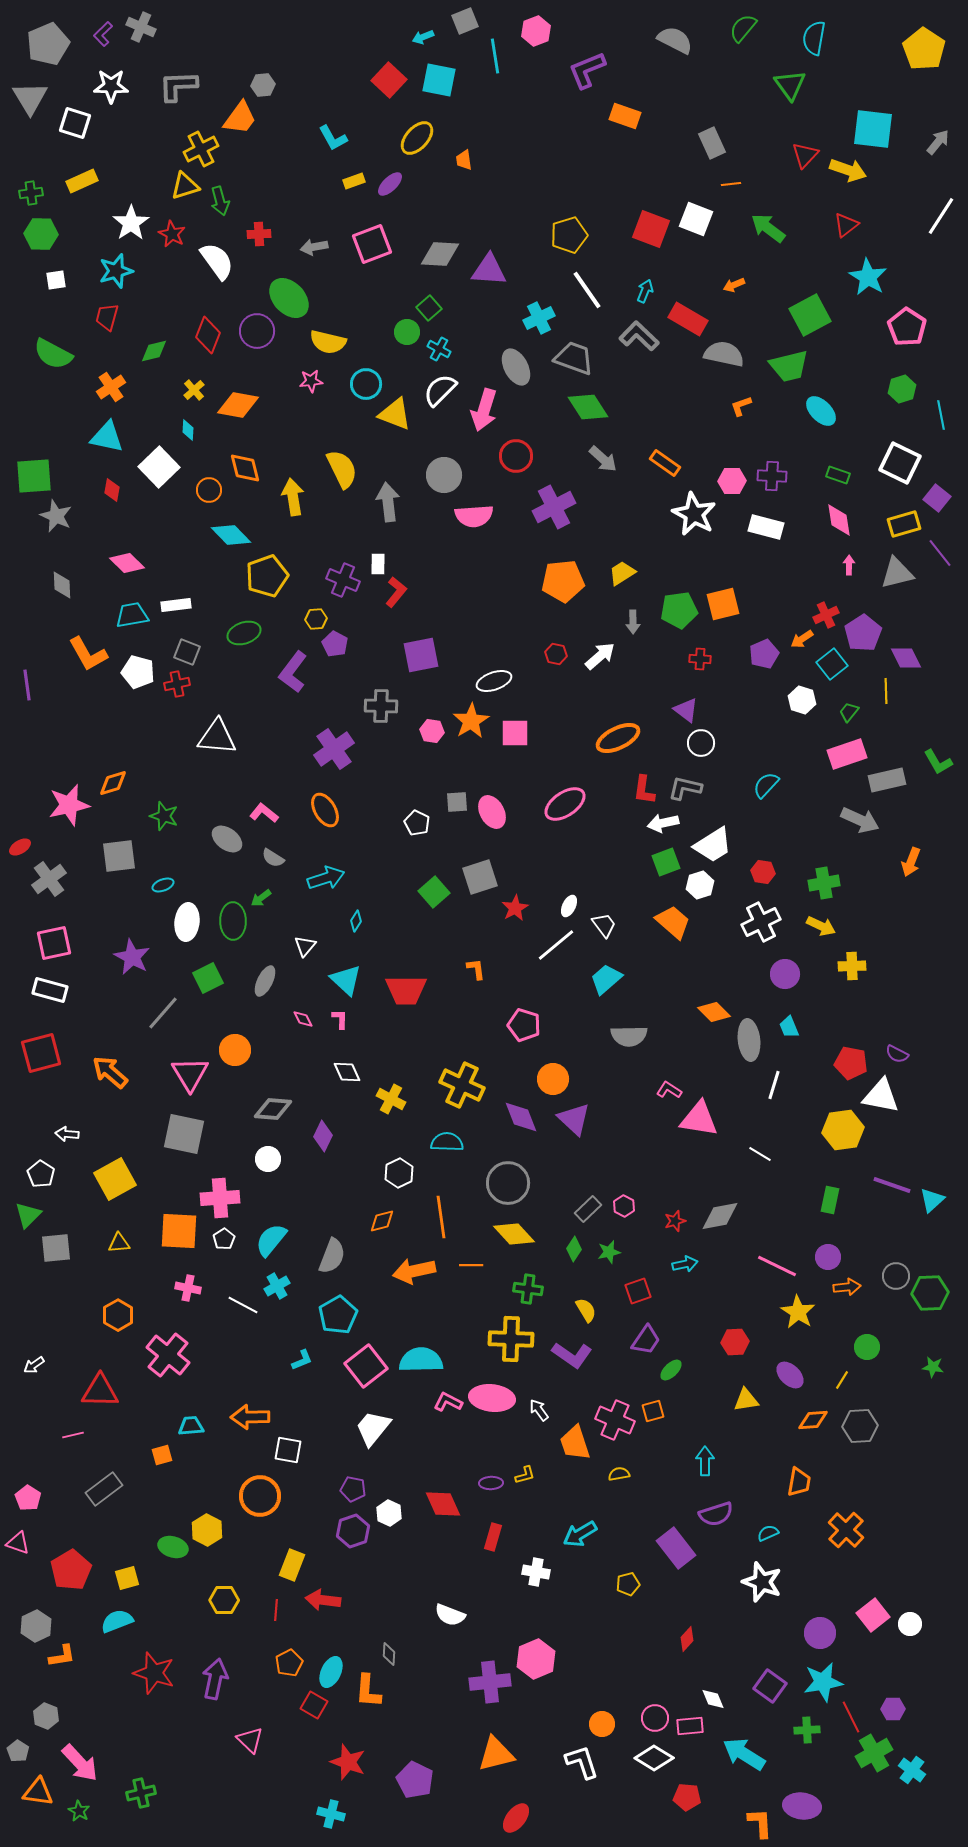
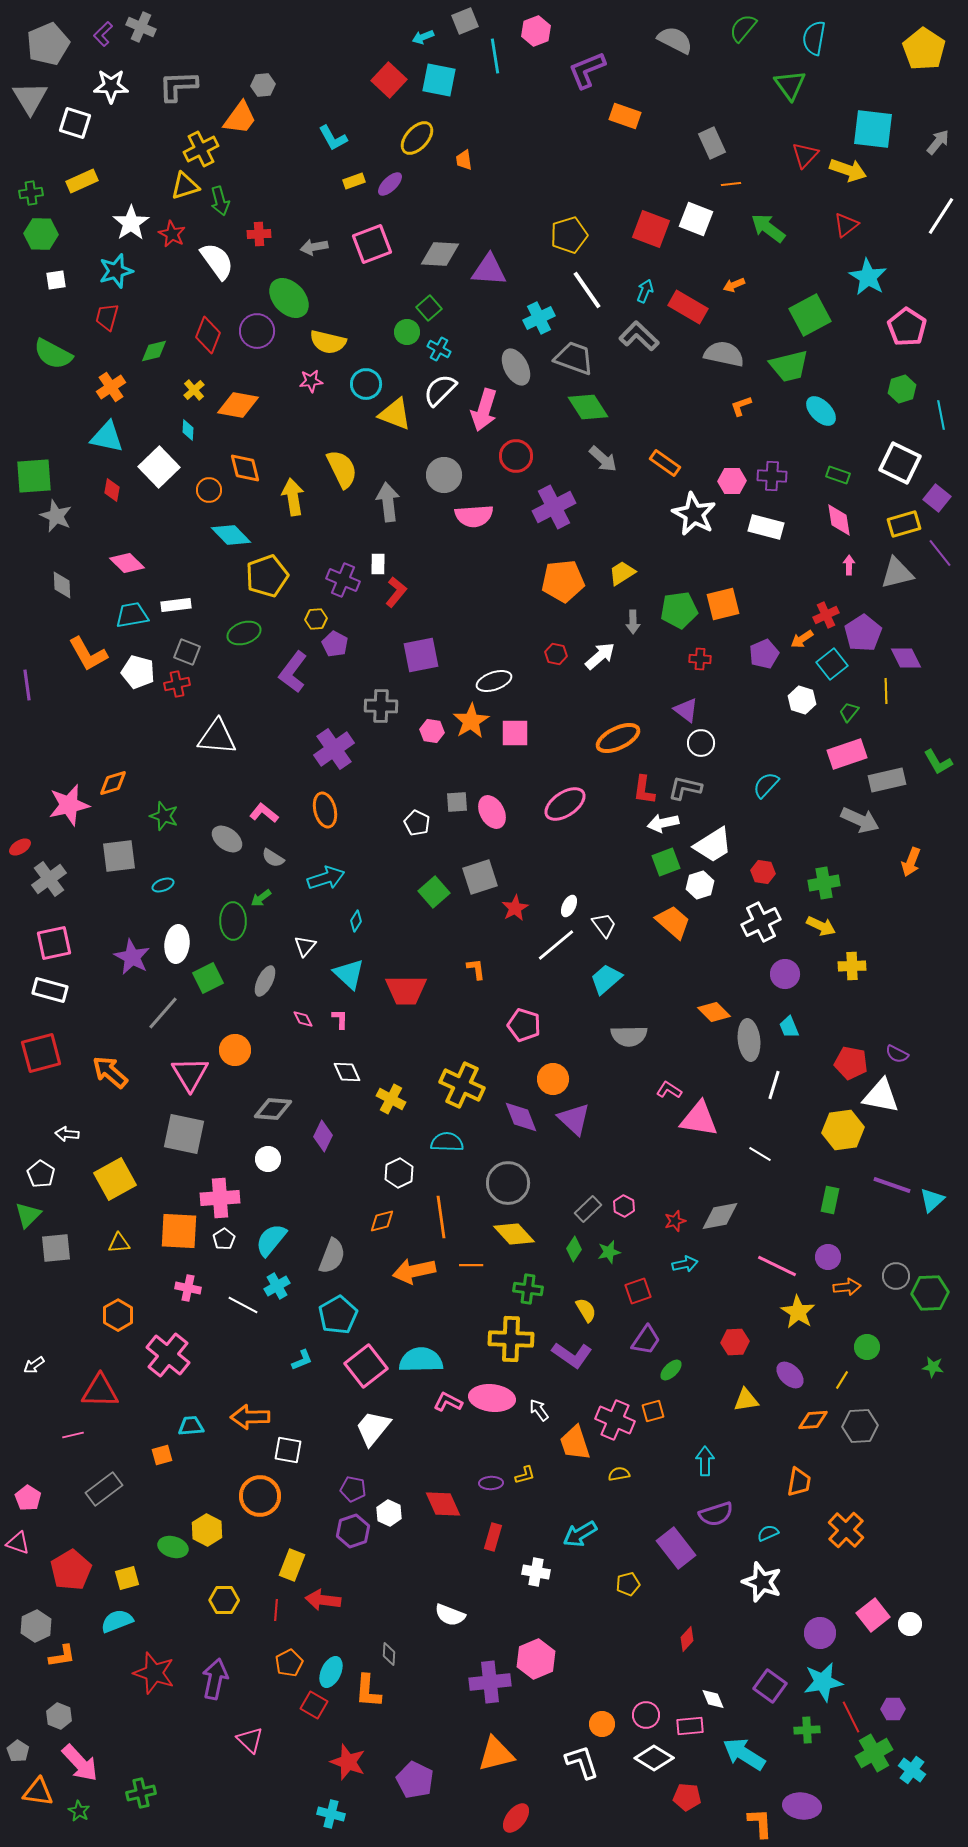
red rectangle at (688, 319): moved 12 px up
orange ellipse at (325, 810): rotated 16 degrees clockwise
white ellipse at (187, 922): moved 10 px left, 22 px down
cyan triangle at (346, 980): moved 3 px right, 6 px up
gray hexagon at (46, 1716): moved 13 px right
pink circle at (655, 1718): moved 9 px left, 3 px up
